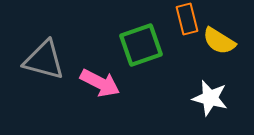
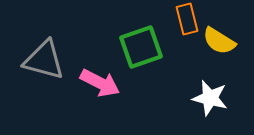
green square: moved 2 px down
